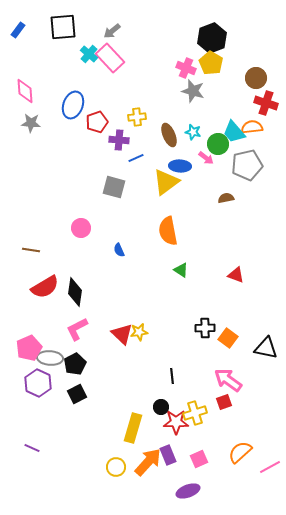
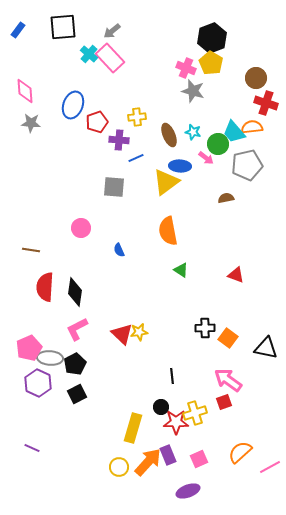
gray square at (114, 187): rotated 10 degrees counterclockwise
red semicircle at (45, 287): rotated 124 degrees clockwise
yellow circle at (116, 467): moved 3 px right
